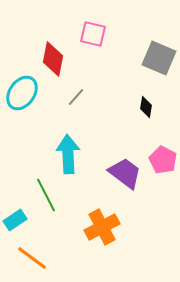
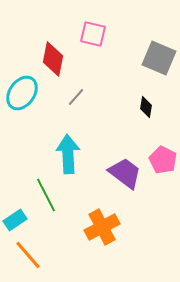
orange line: moved 4 px left, 3 px up; rotated 12 degrees clockwise
